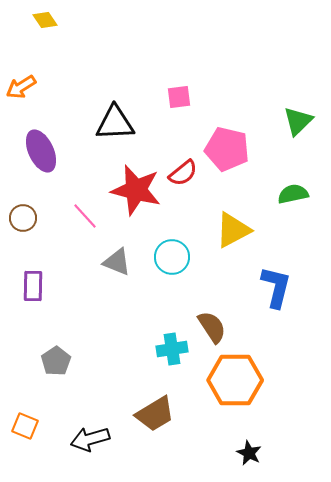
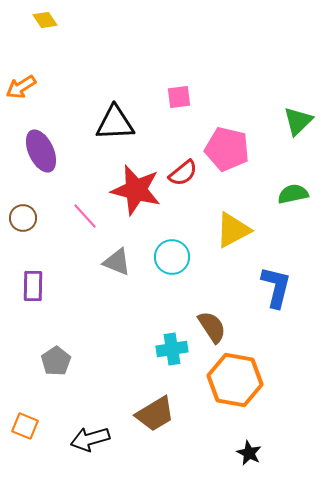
orange hexagon: rotated 10 degrees clockwise
